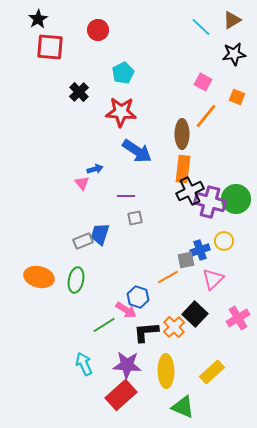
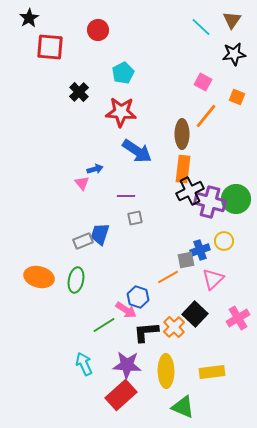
black star at (38, 19): moved 9 px left, 1 px up
brown triangle at (232, 20): rotated 24 degrees counterclockwise
yellow rectangle at (212, 372): rotated 35 degrees clockwise
